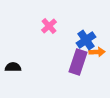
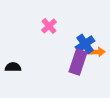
blue cross: moved 1 px left, 4 px down
